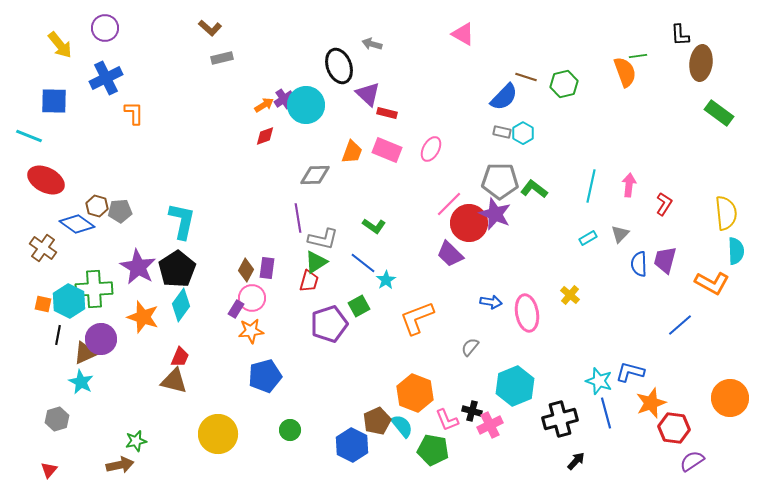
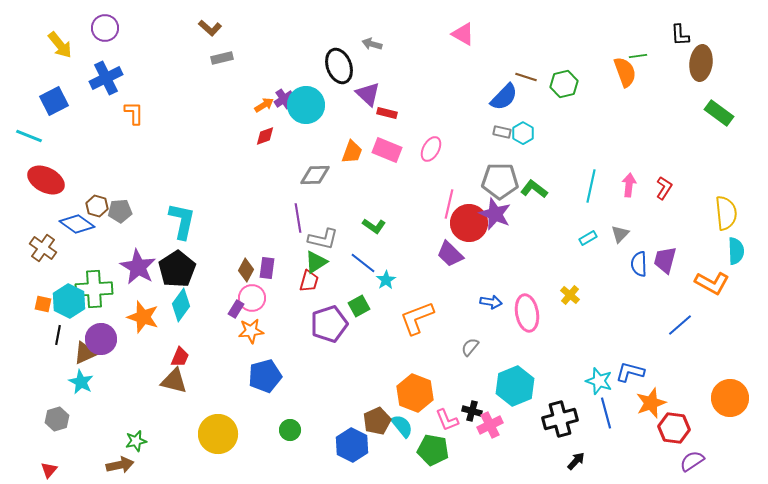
blue square at (54, 101): rotated 28 degrees counterclockwise
pink line at (449, 204): rotated 32 degrees counterclockwise
red L-shape at (664, 204): moved 16 px up
